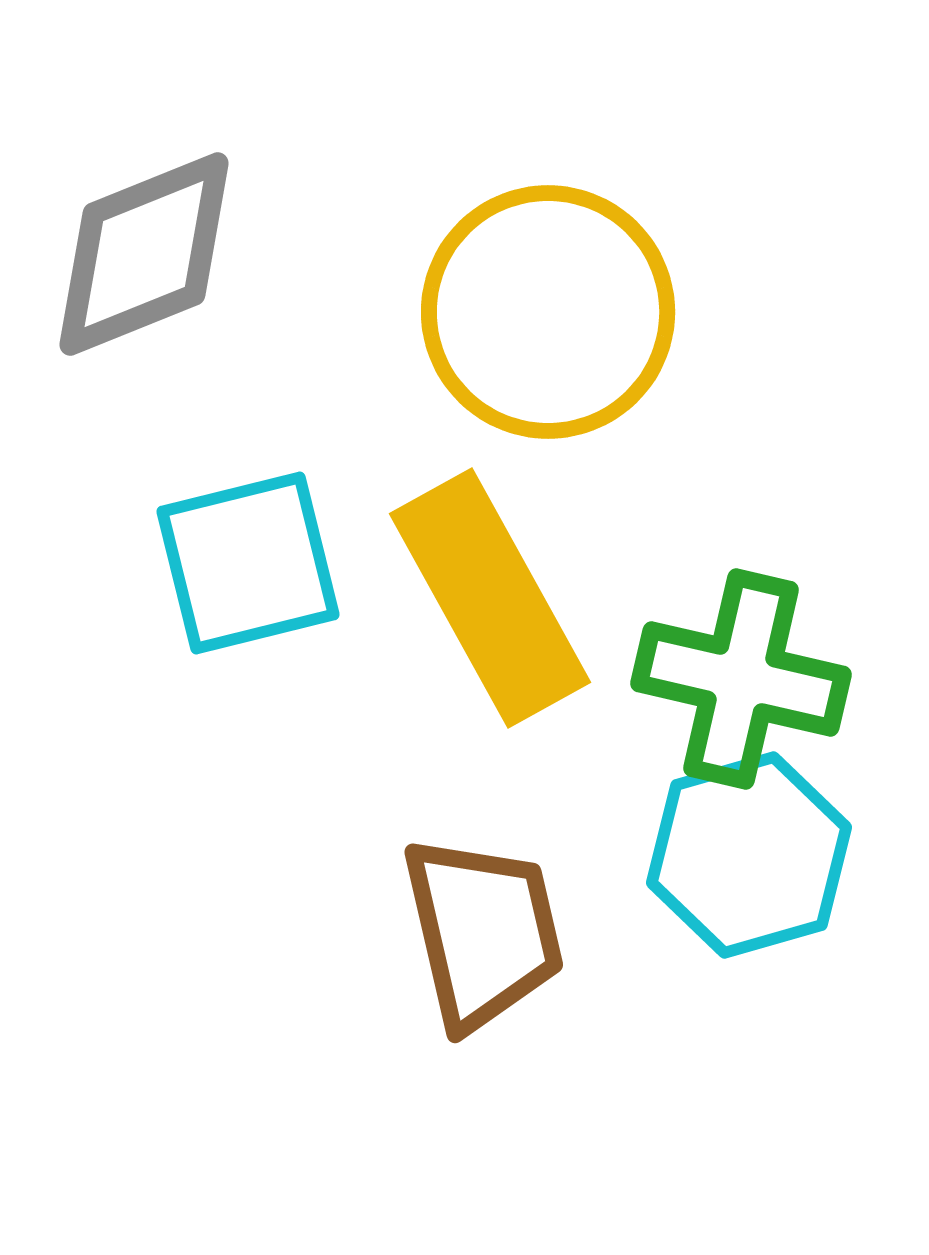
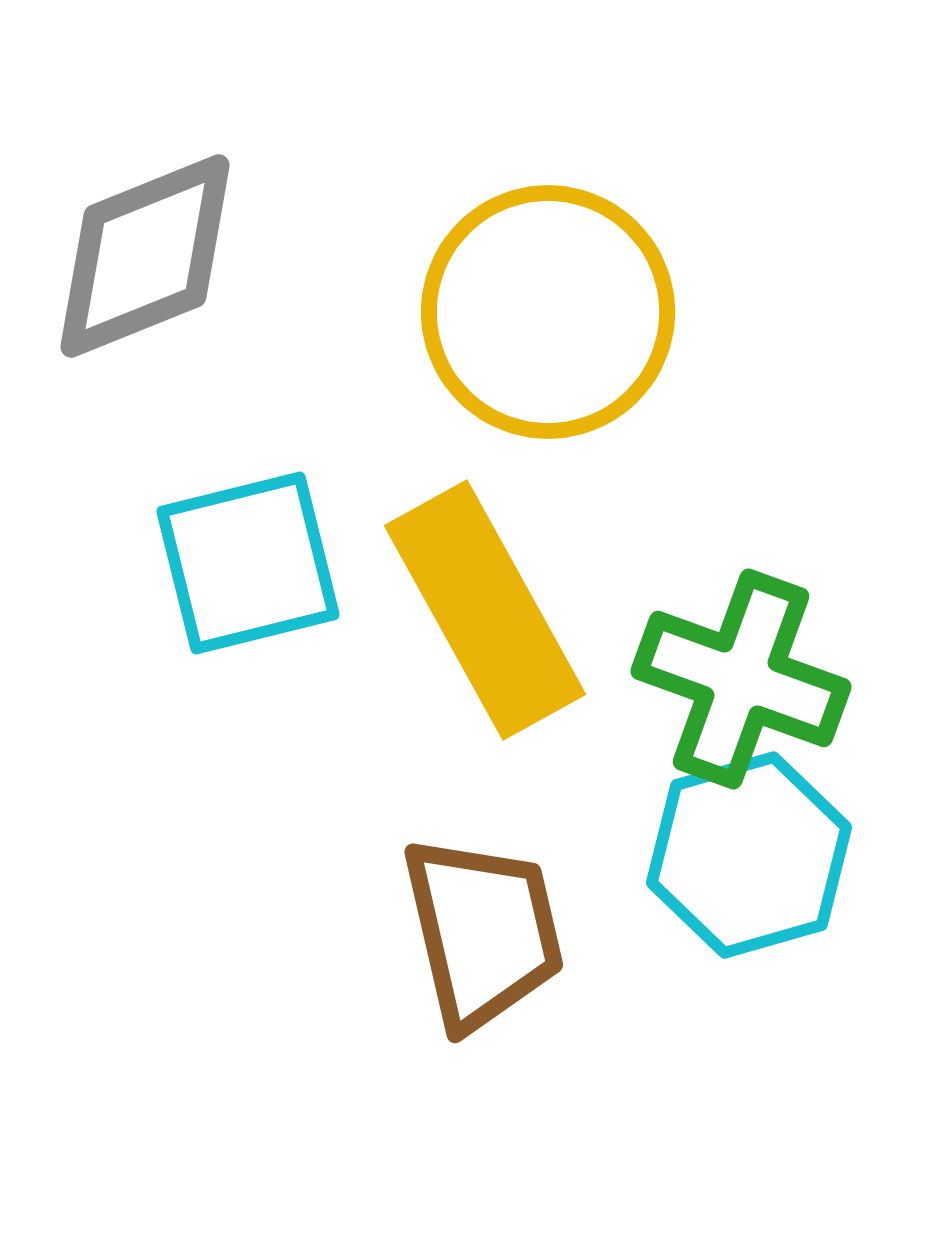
gray diamond: moved 1 px right, 2 px down
yellow rectangle: moved 5 px left, 12 px down
green cross: rotated 7 degrees clockwise
